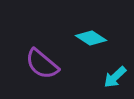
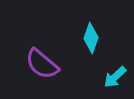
cyan diamond: rotated 76 degrees clockwise
